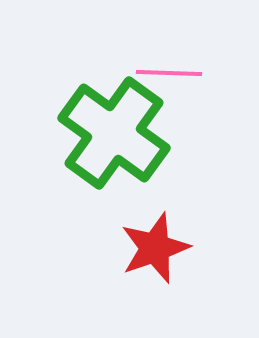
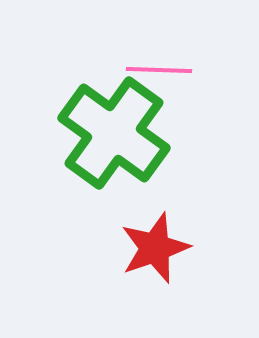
pink line: moved 10 px left, 3 px up
